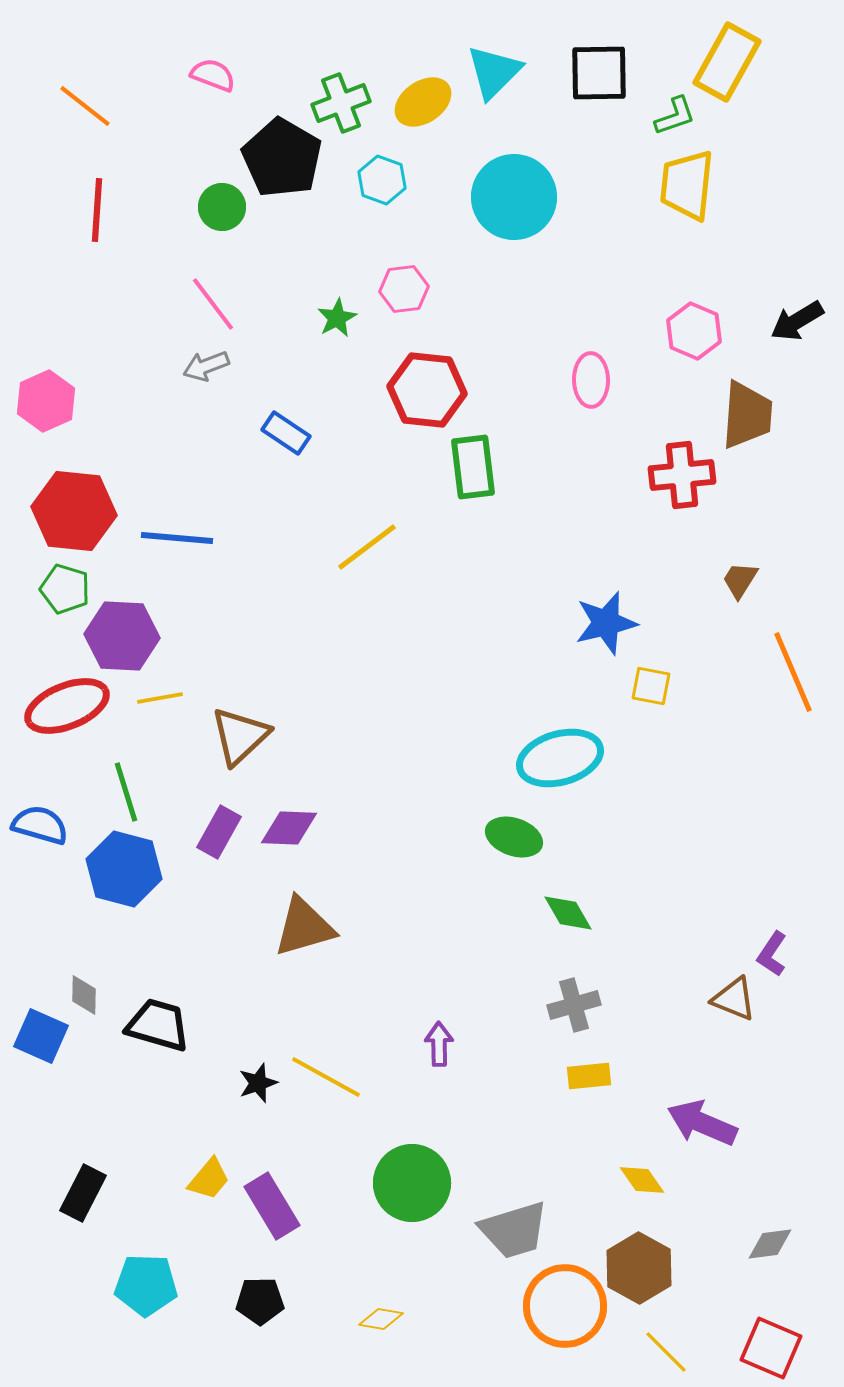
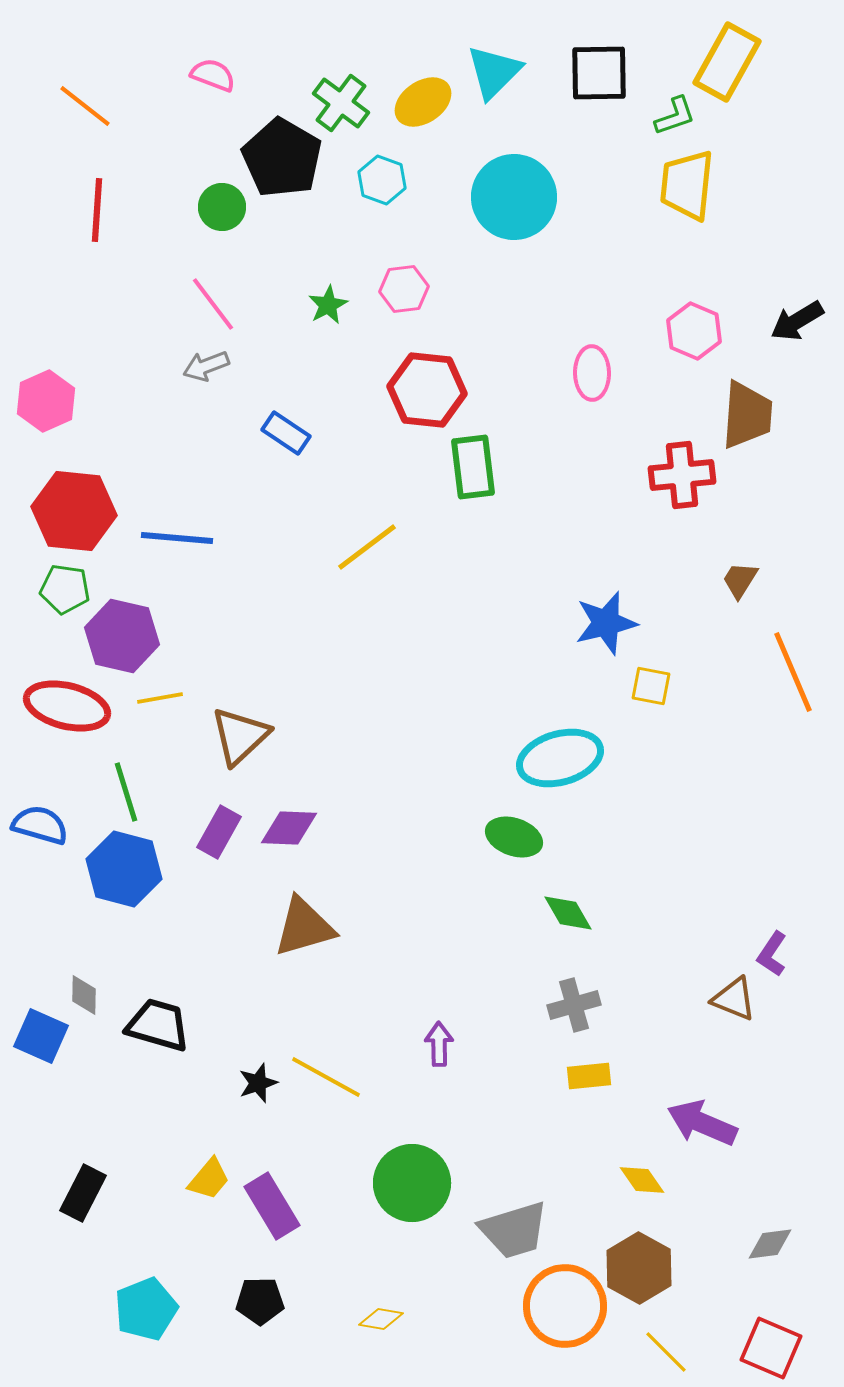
green cross at (341, 103): rotated 32 degrees counterclockwise
green star at (337, 318): moved 9 px left, 13 px up
pink ellipse at (591, 380): moved 1 px right, 7 px up
green pentagon at (65, 589): rotated 9 degrees counterclockwise
purple hexagon at (122, 636): rotated 10 degrees clockwise
red ellipse at (67, 706): rotated 36 degrees clockwise
cyan pentagon at (146, 1285): moved 24 px down; rotated 24 degrees counterclockwise
